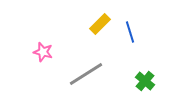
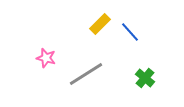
blue line: rotated 25 degrees counterclockwise
pink star: moved 3 px right, 6 px down
green cross: moved 3 px up
